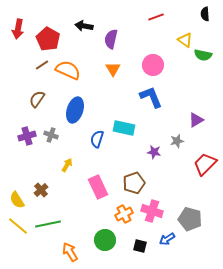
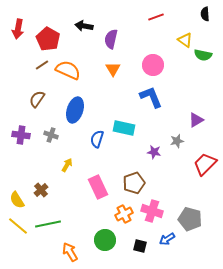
purple cross: moved 6 px left, 1 px up; rotated 24 degrees clockwise
